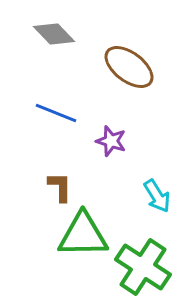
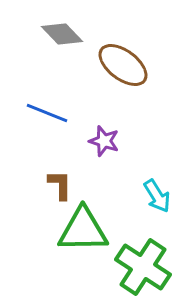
gray diamond: moved 8 px right
brown ellipse: moved 6 px left, 2 px up
blue line: moved 9 px left
purple star: moved 7 px left
brown L-shape: moved 2 px up
green triangle: moved 5 px up
